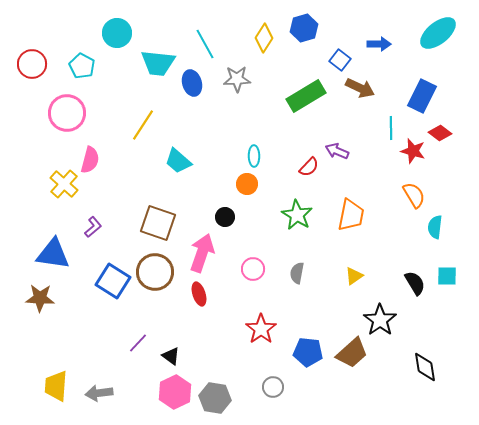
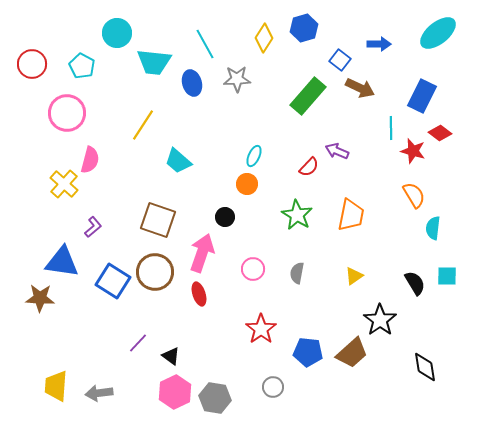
cyan trapezoid at (158, 63): moved 4 px left, 1 px up
green rectangle at (306, 96): moved 2 px right; rotated 18 degrees counterclockwise
cyan ellipse at (254, 156): rotated 25 degrees clockwise
brown square at (158, 223): moved 3 px up
cyan semicircle at (435, 227): moved 2 px left, 1 px down
blue triangle at (53, 254): moved 9 px right, 8 px down
